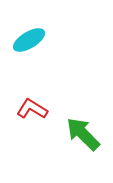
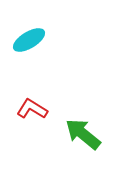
green arrow: rotated 6 degrees counterclockwise
